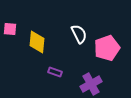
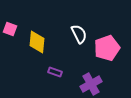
pink square: rotated 16 degrees clockwise
